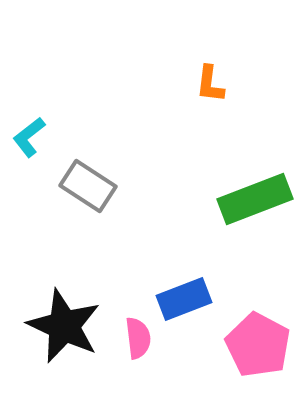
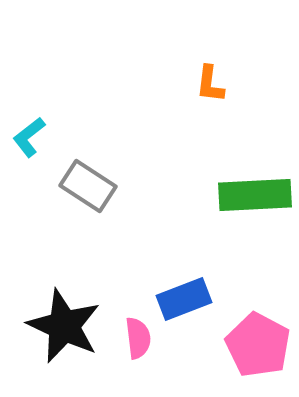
green rectangle: moved 4 px up; rotated 18 degrees clockwise
